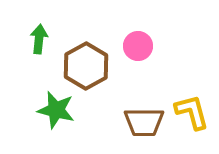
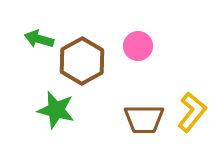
green arrow: rotated 80 degrees counterclockwise
brown hexagon: moved 4 px left, 5 px up
yellow L-shape: rotated 54 degrees clockwise
brown trapezoid: moved 3 px up
